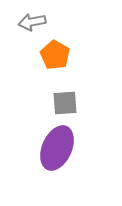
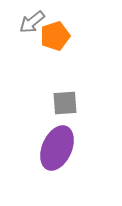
gray arrow: rotated 28 degrees counterclockwise
orange pentagon: moved 19 px up; rotated 24 degrees clockwise
